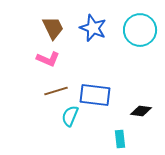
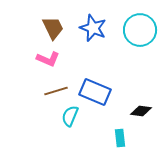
blue rectangle: moved 3 px up; rotated 16 degrees clockwise
cyan rectangle: moved 1 px up
